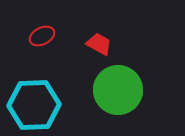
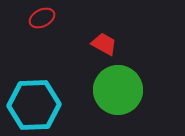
red ellipse: moved 18 px up
red trapezoid: moved 5 px right
